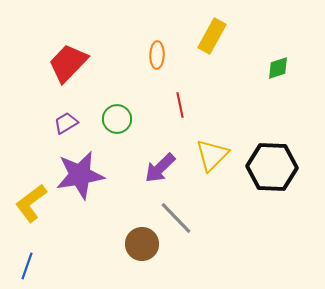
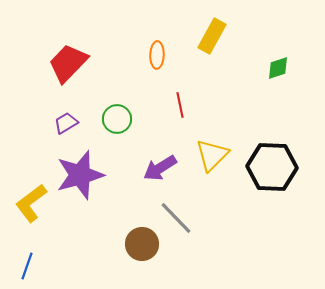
purple arrow: rotated 12 degrees clockwise
purple star: rotated 6 degrees counterclockwise
